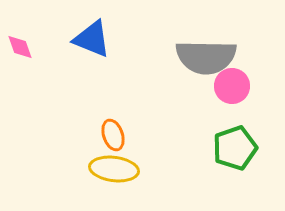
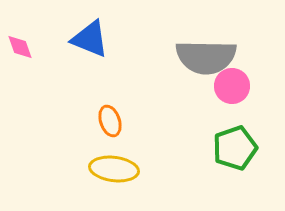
blue triangle: moved 2 px left
orange ellipse: moved 3 px left, 14 px up
